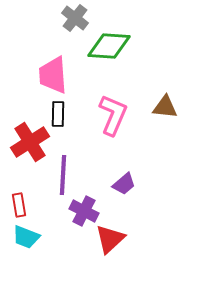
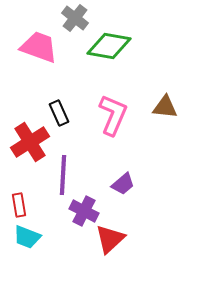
green diamond: rotated 6 degrees clockwise
pink trapezoid: moved 14 px left, 28 px up; rotated 114 degrees clockwise
black rectangle: moved 1 px right, 1 px up; rotated 25 degrees counterclockwise
purple trapezoid: moved 1 px left
cyan trapezoid: moved 1 px right
